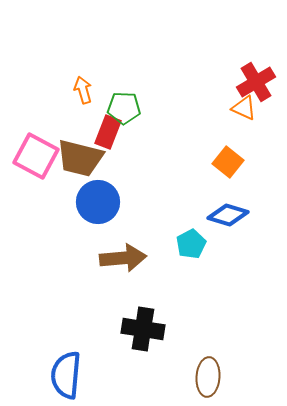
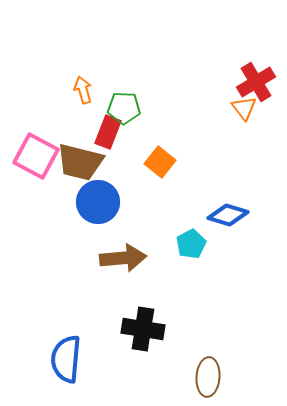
orange triangle: rotated 28 degrees clockwise
brown trapezoid: moved 4 px down
orange square: moved 68 px left
blue semicircle: moved 16 px up
